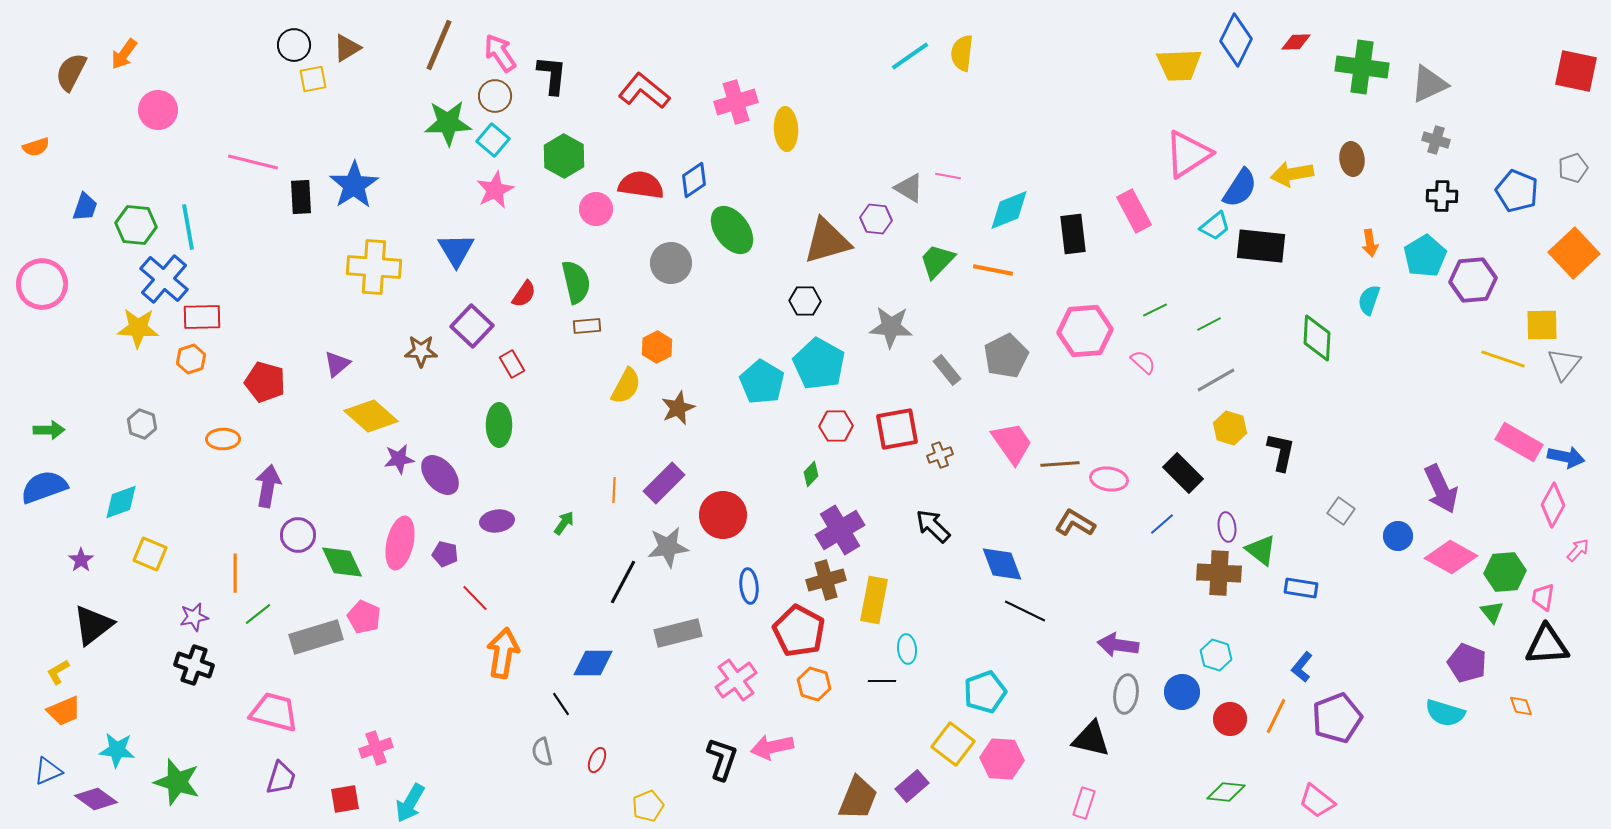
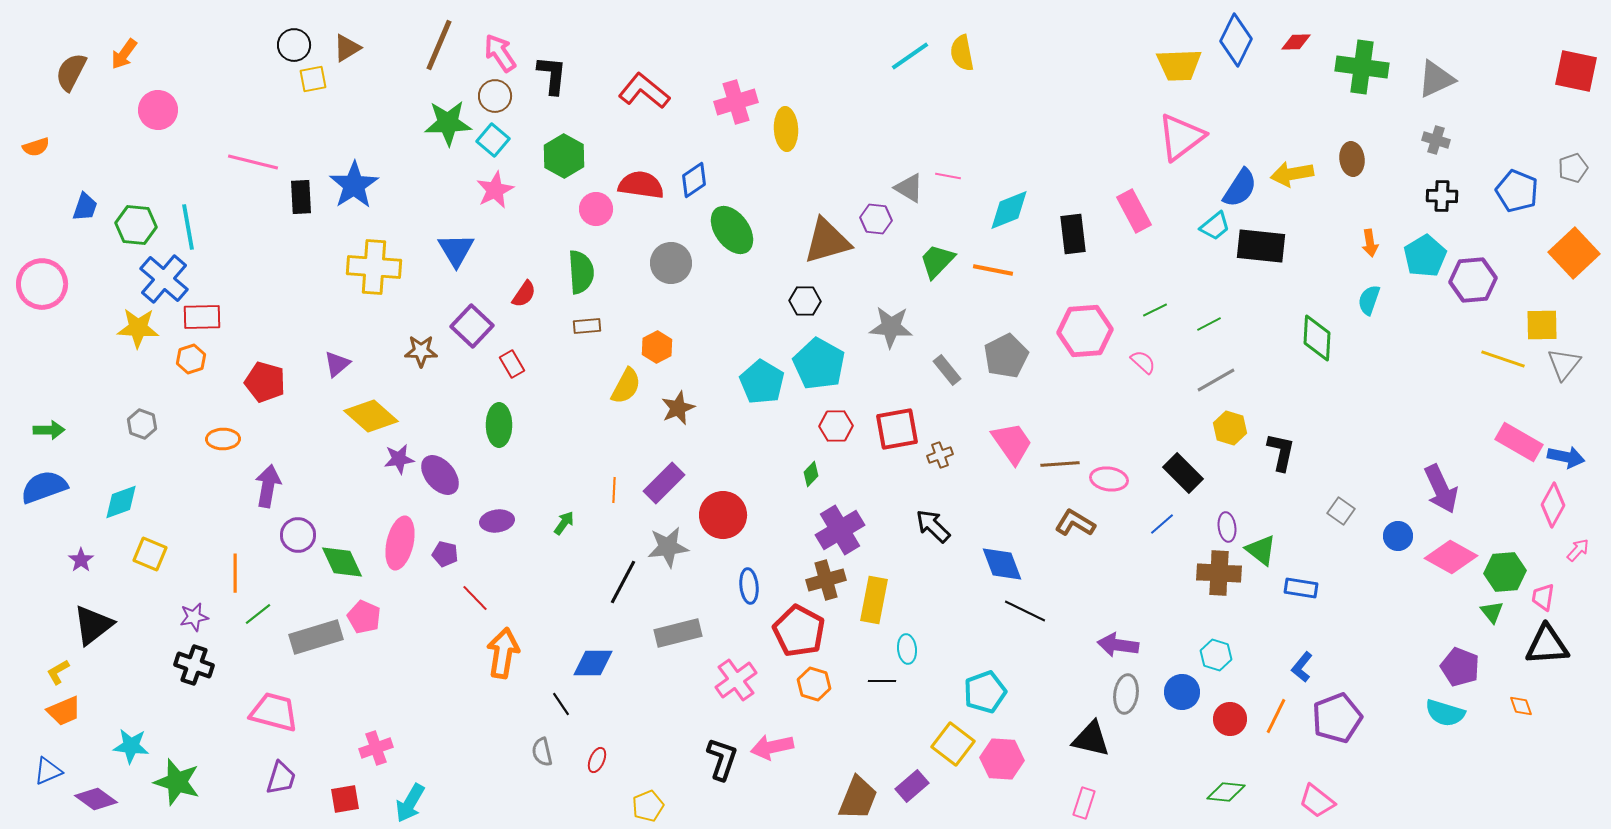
yellow semicircle at (962, 53): rotated 18 degrees counterclockwise
gray triangle at (1429, 84): moved 7 px right, 5 px up
pink triangle at (1188, 154): moved 7 px left, 17 px up; rotated 4 degrees counterclockwise
green semicircle at (576, 282): moved 5 px right, 10 px up; rotated 9 degrees clockwise
purple pentagon at (1467, 663): moved 7 px left, 4 px down
cyan star at (117, 750): moved 14 px right, 4 px up
